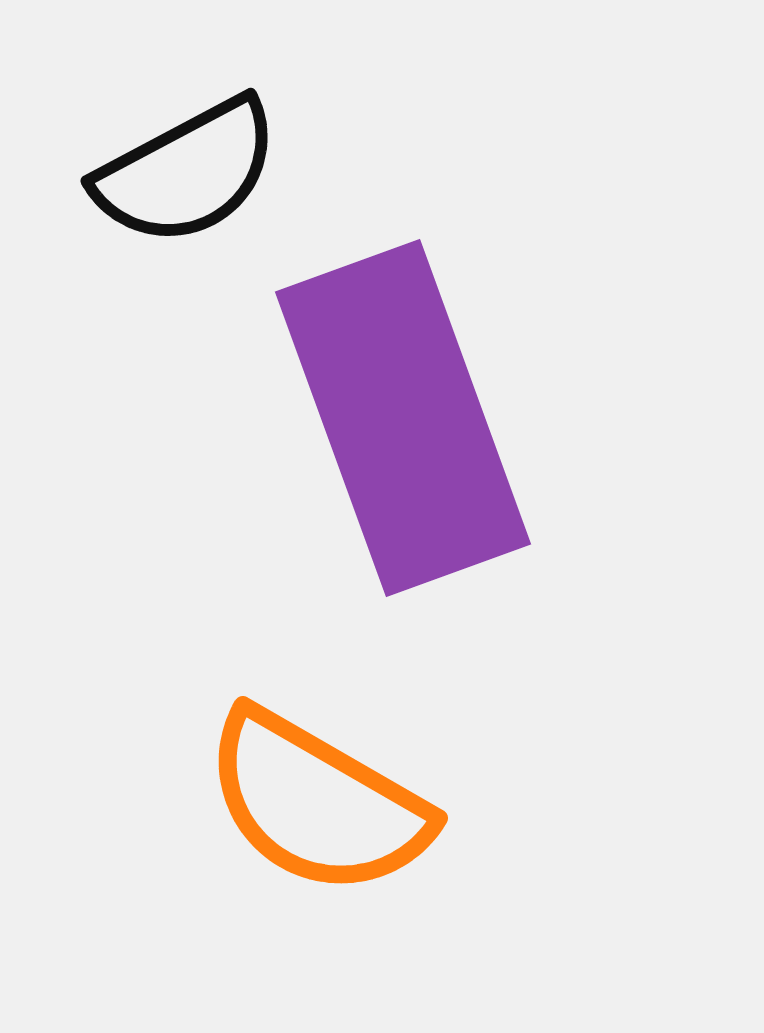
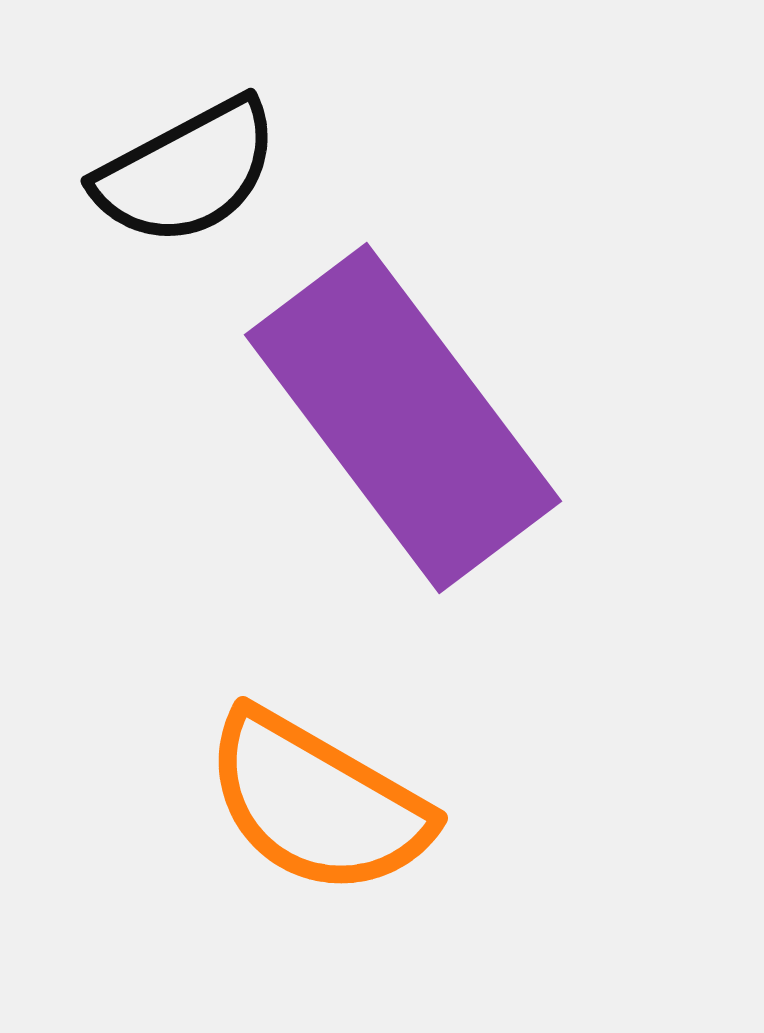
purple rectangle: rotated 17 degrees counterclockwise
